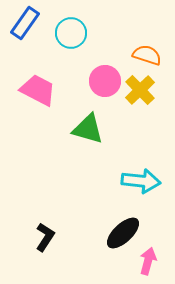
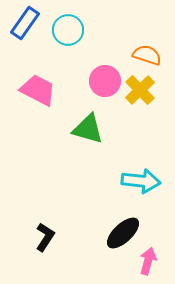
cyan circle: moved 3 px left, 3 px up
